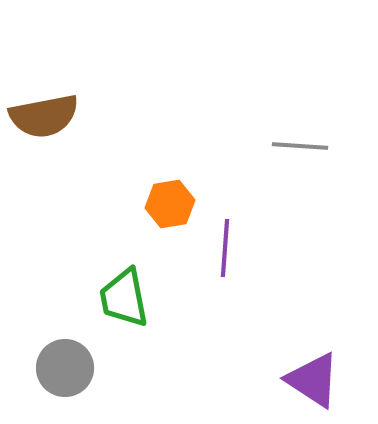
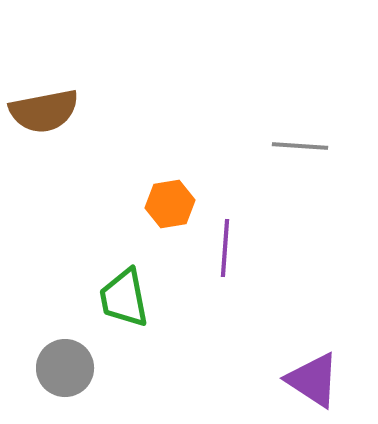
brown semicircle: moved 5 px up
